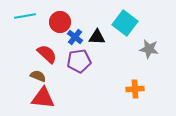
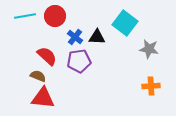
red circle: moved 5 px left, 6 px up
red semicircle: moved 2 px down
orange cross: moved 16 px right, 3 px up
